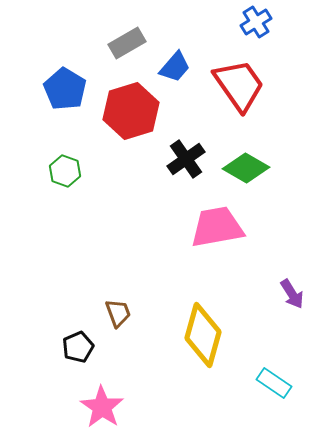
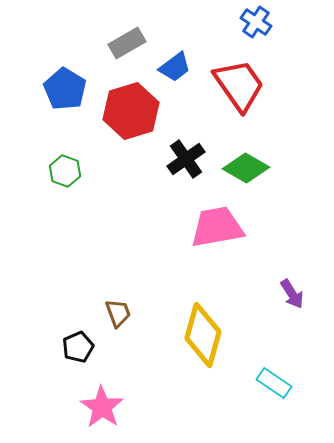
blue cross: rotated 24 degrees counterclockwise
blue trapezoid: rotated 12 degrees clockwise
